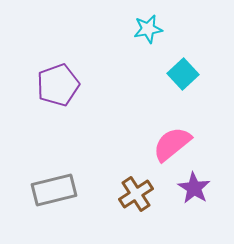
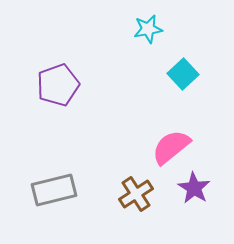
pink semicircle: moved 1 px left, 3 px down
